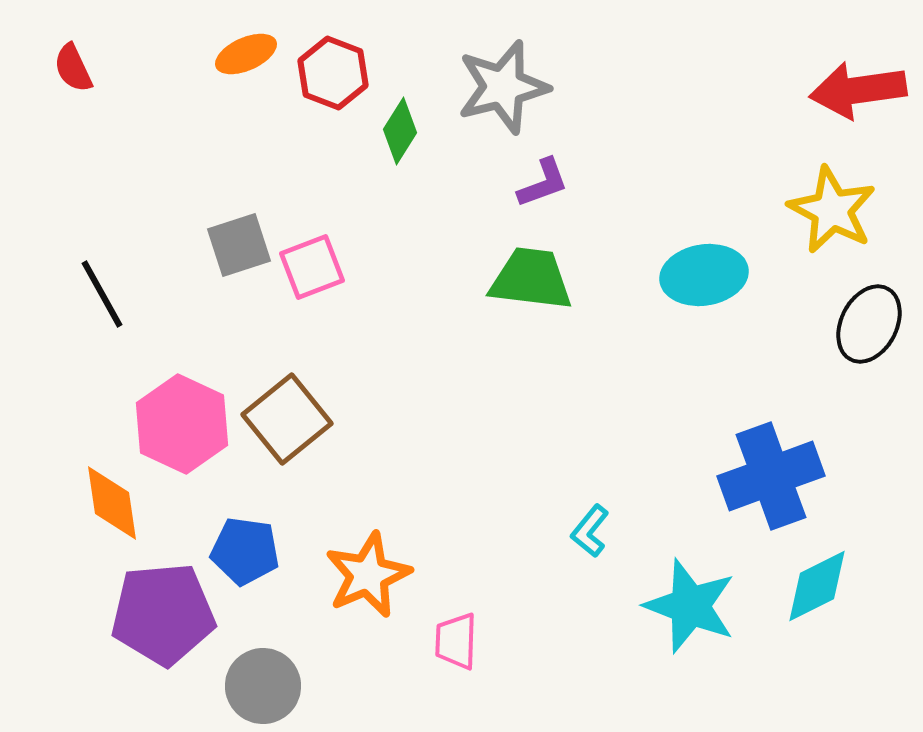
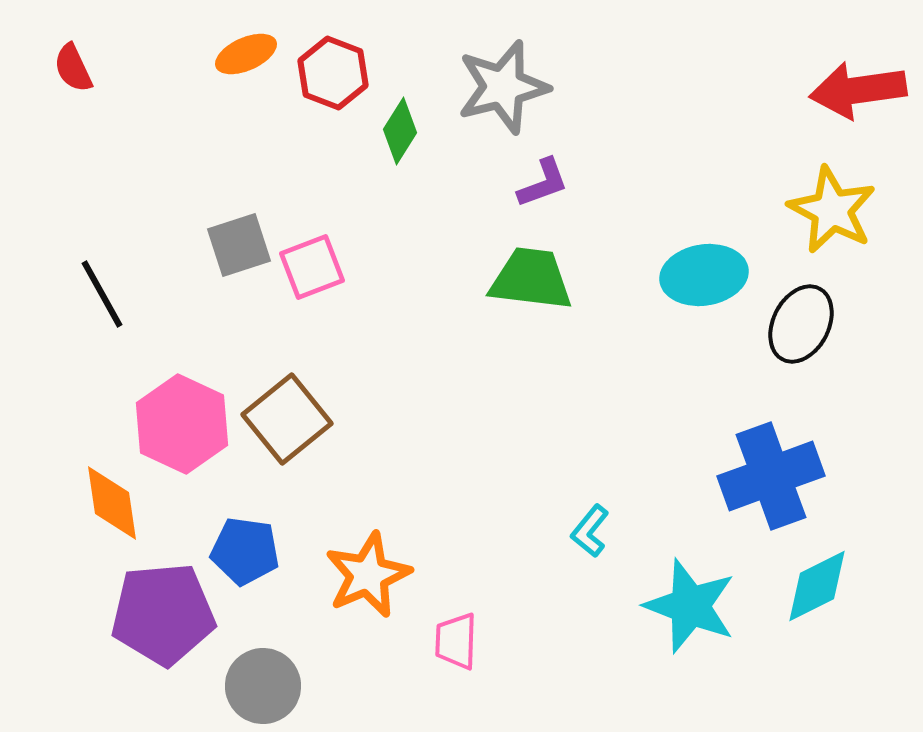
black ellipse: moved 68 px left
